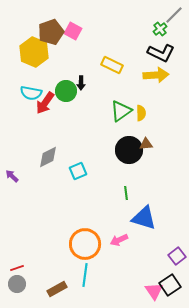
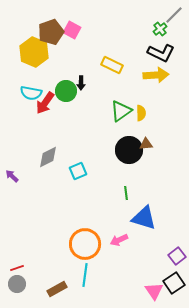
pink square: moved 1 px left, 1 px up
black square: moved 4 px right, 2 px up
